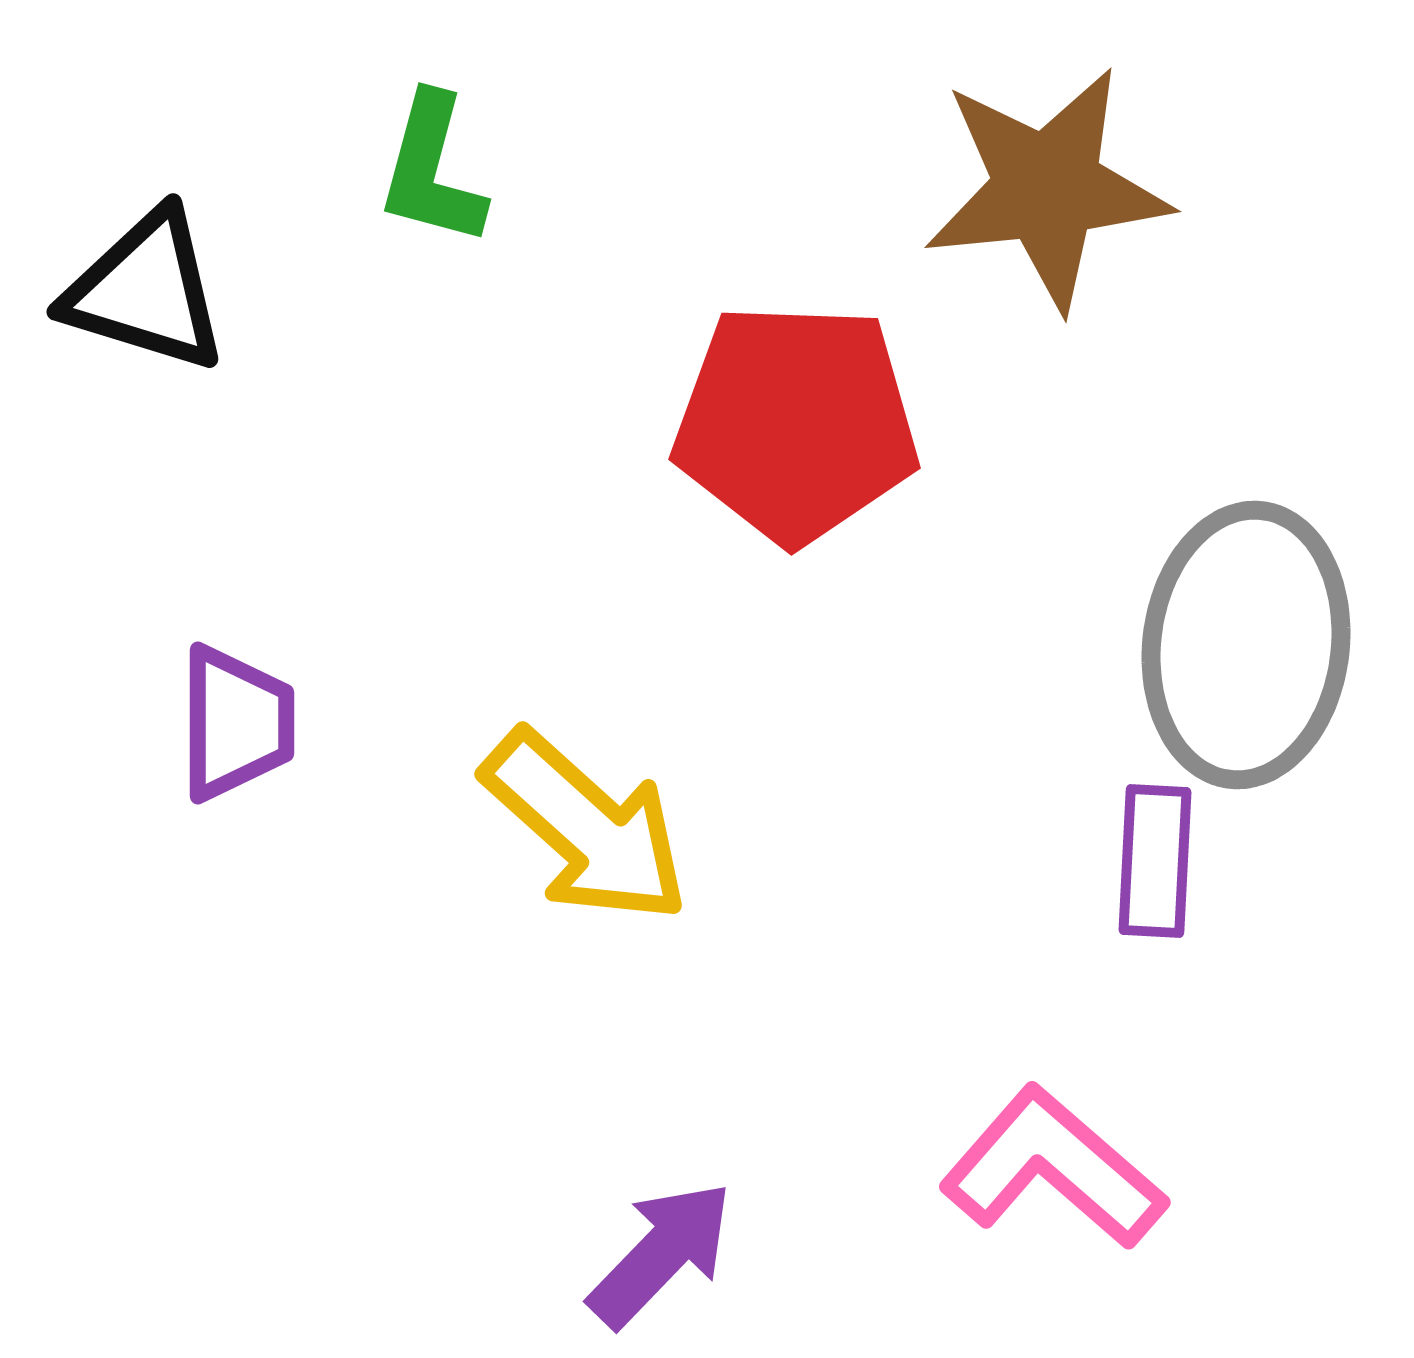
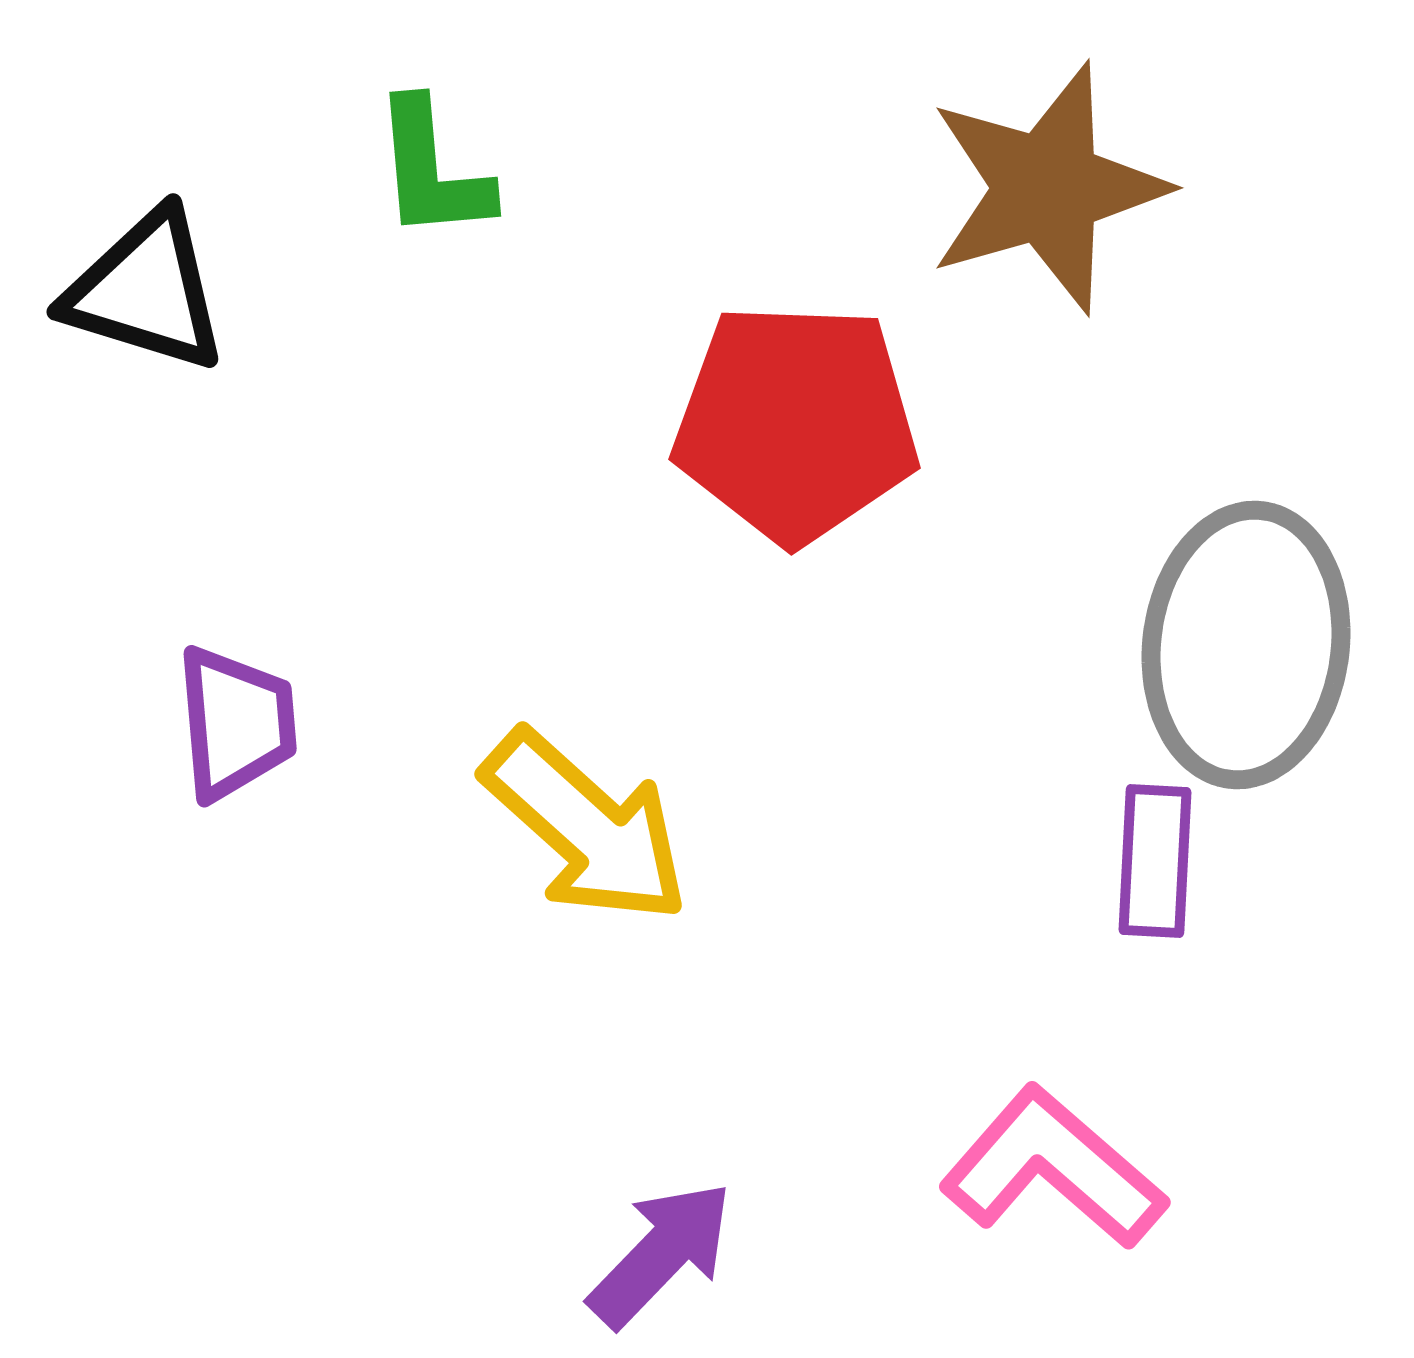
green L-shape: rotated 20 degrees counterclockwise
brown star: rotated 10 degrees counterclockwise
purple trapezoid: rotated 5 degrees counterclockwise
